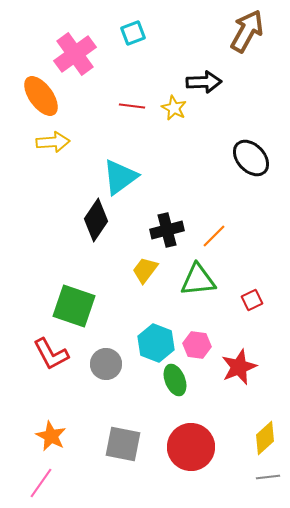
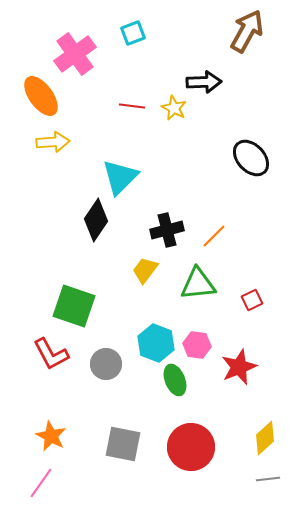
cyan triangle: rotated 9 degrees counterclockwise
green triangle: moved 4 px down
gray line: moved 2 px down
